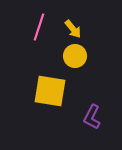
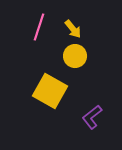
yellow square: rotated 20 degrees clockwise
purple L-shape: rotated 25 degrees clockwise
